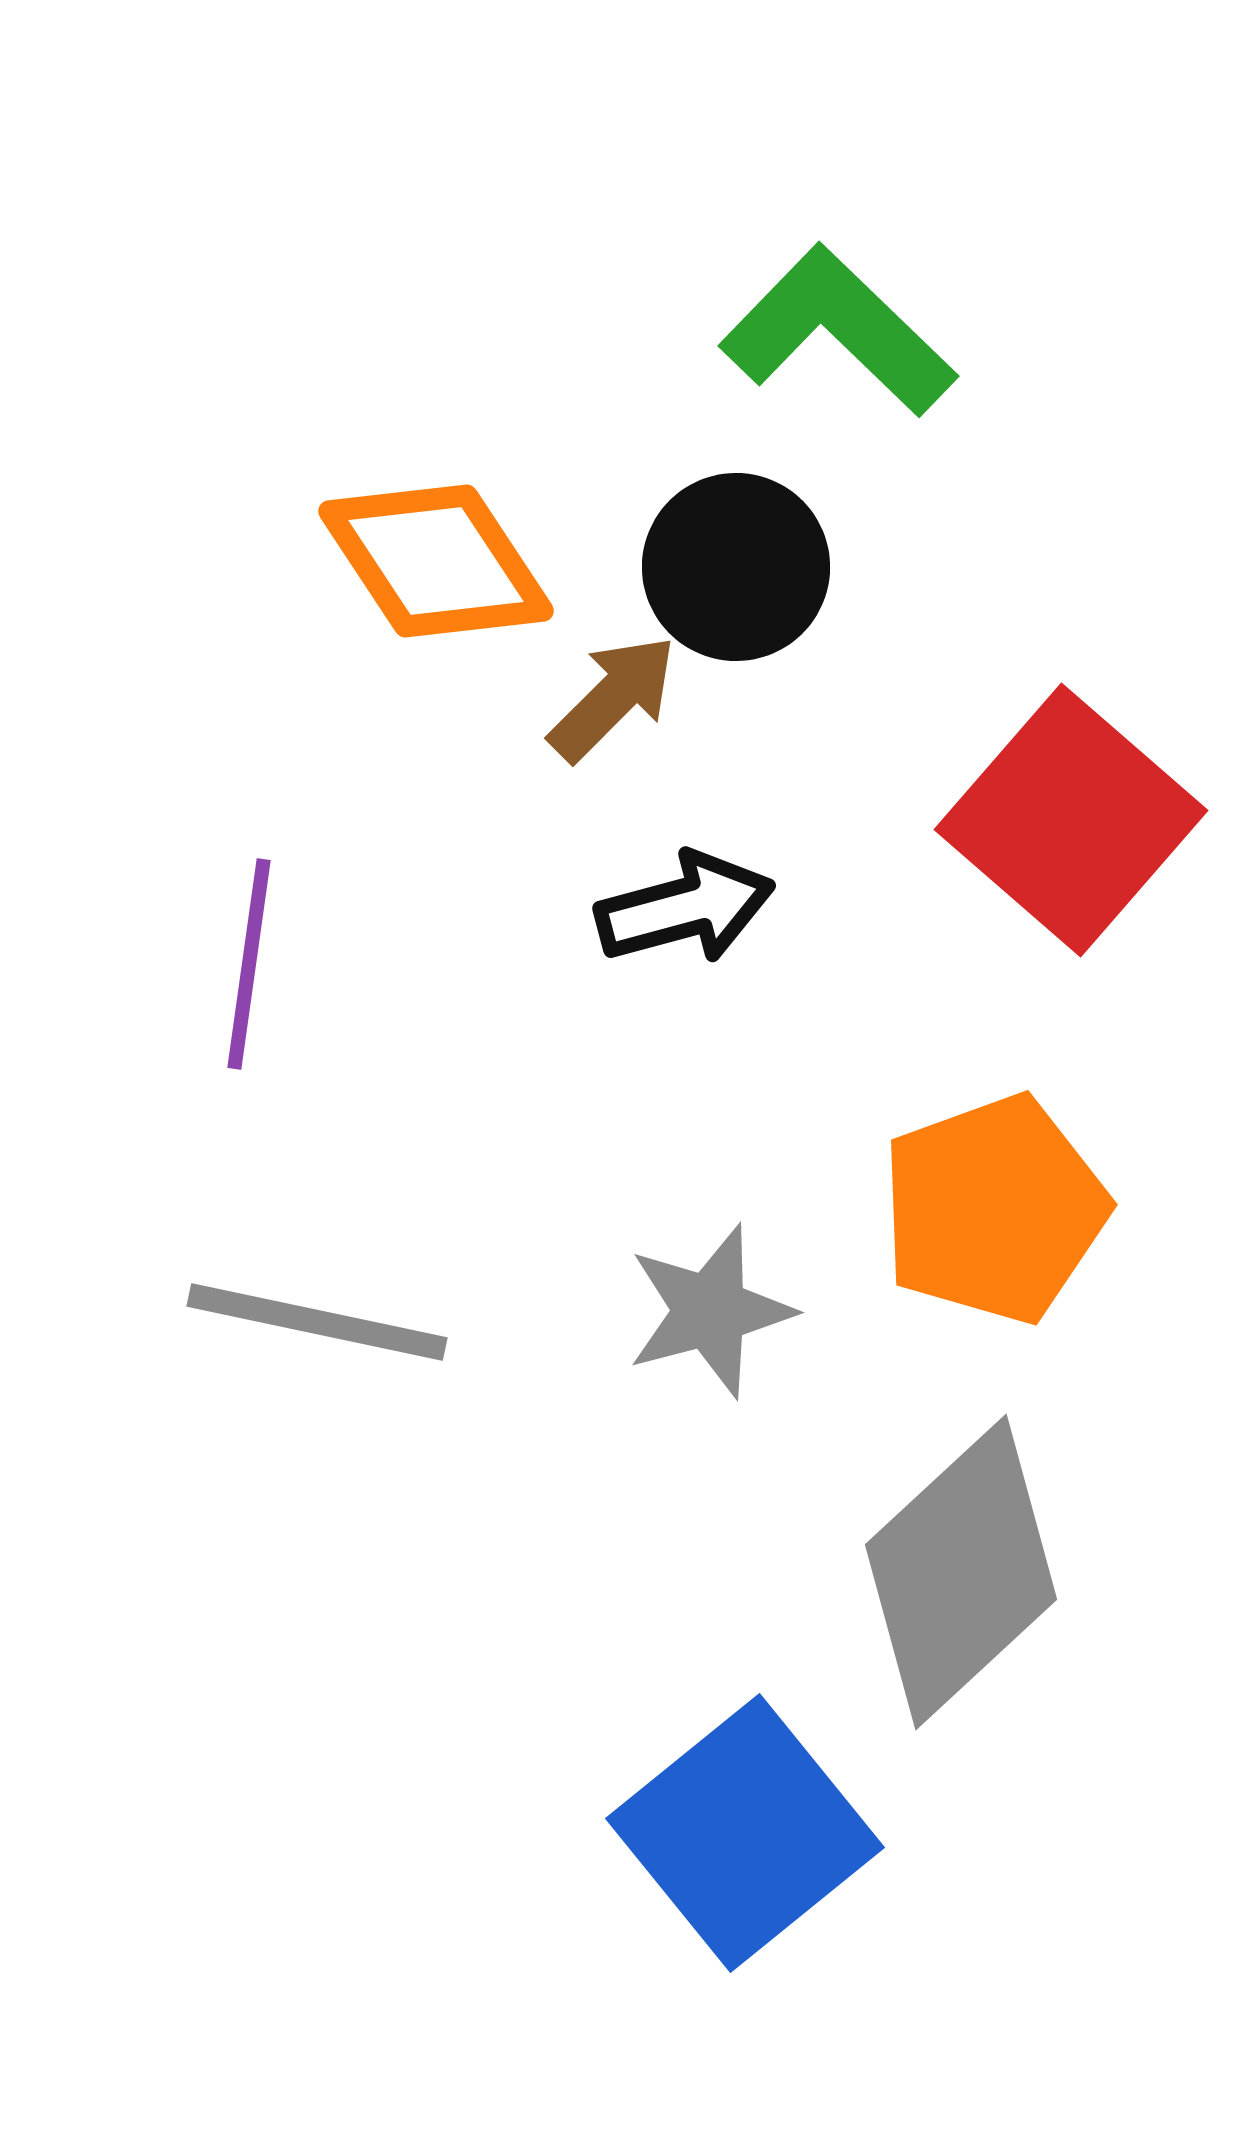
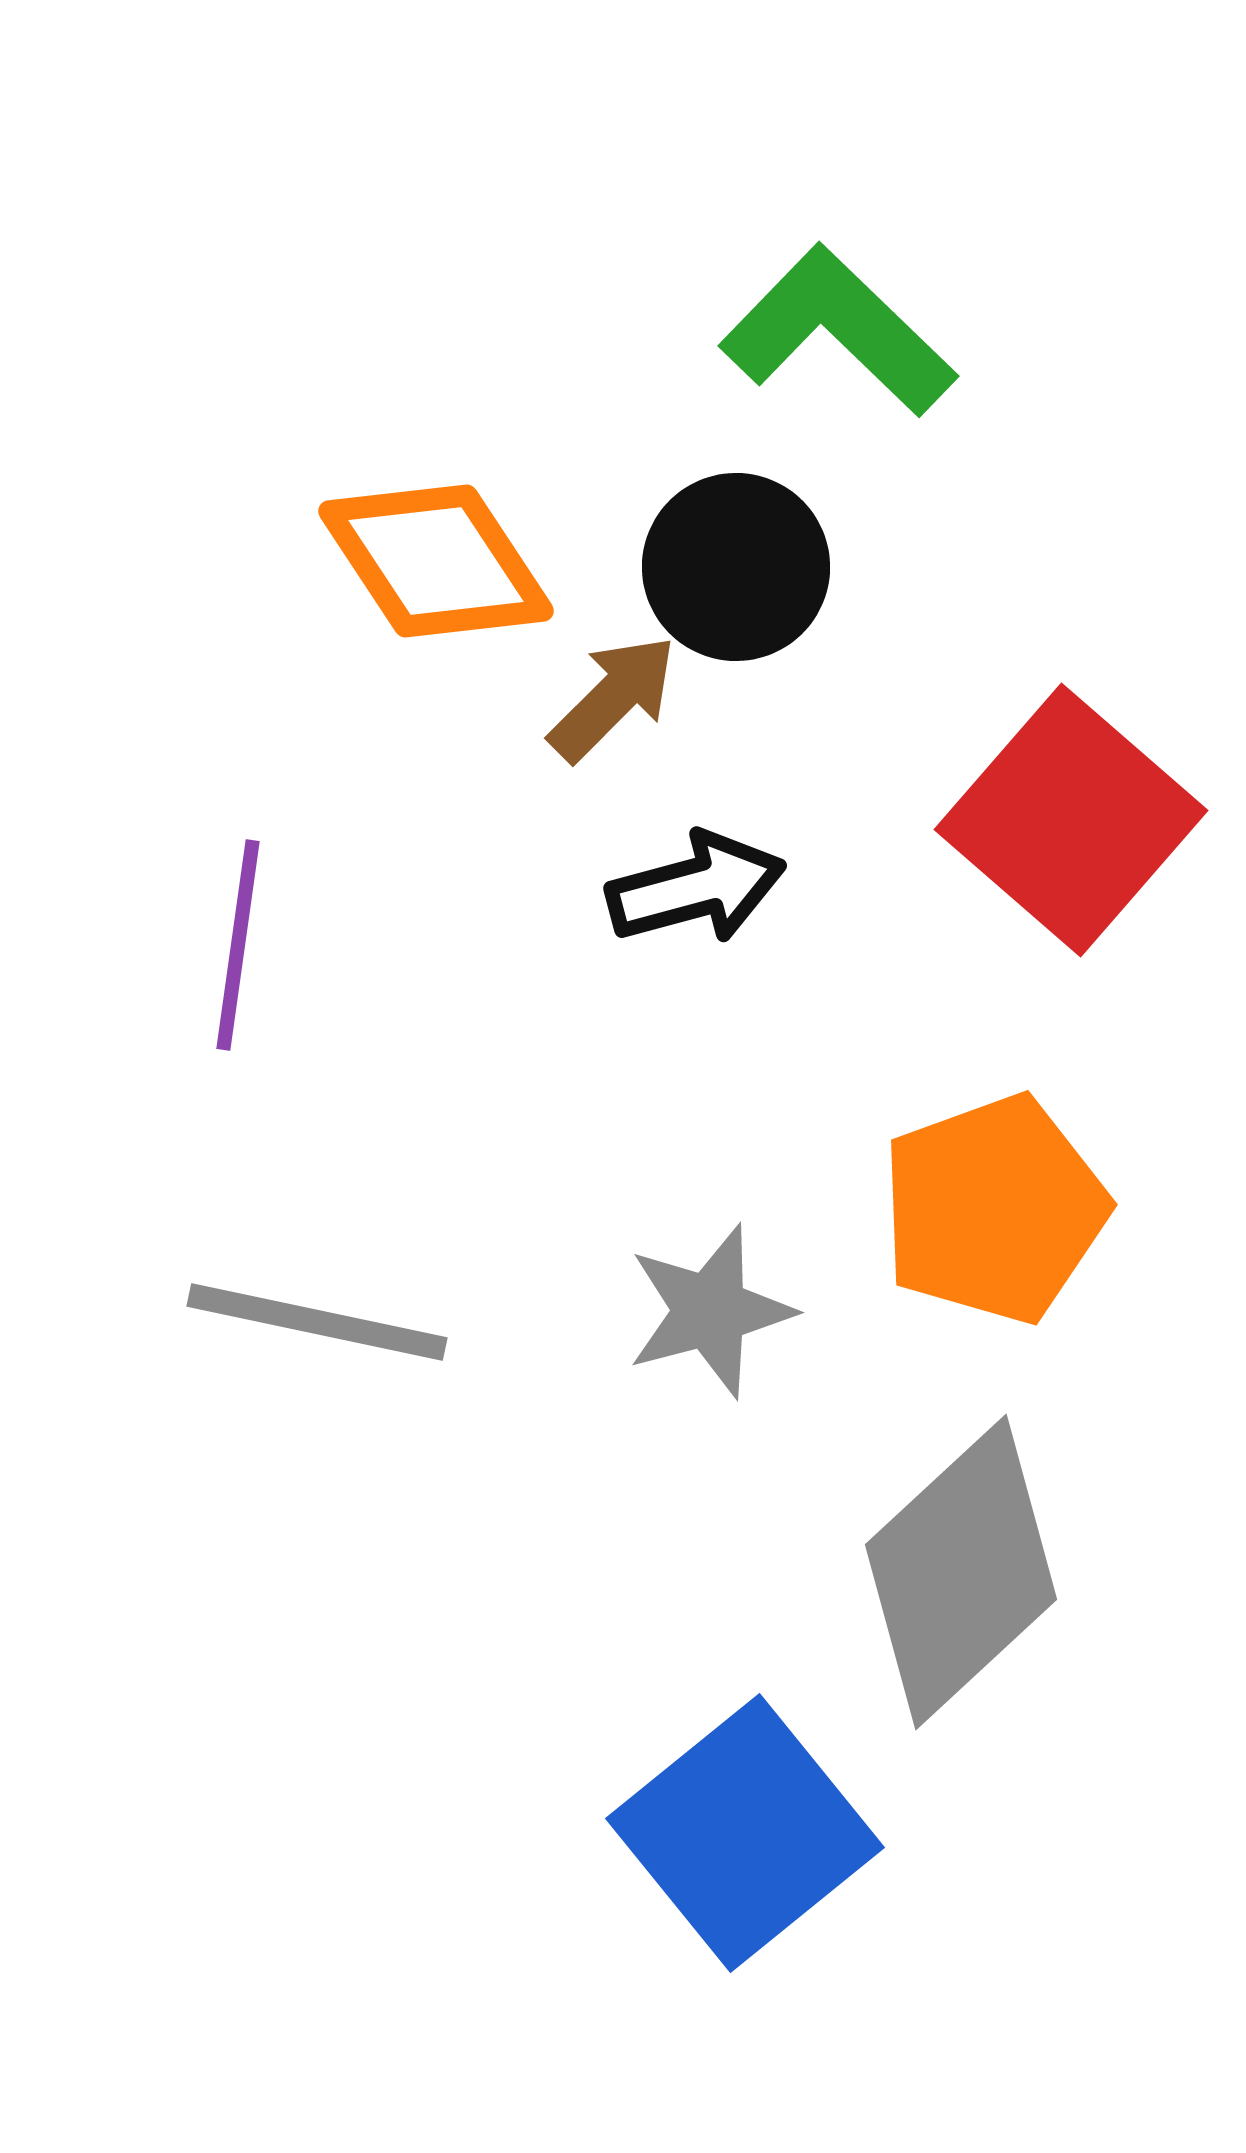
black arrow: moved 11 px right, 20 px up
purple line: moved 11 px left, 19 px up
